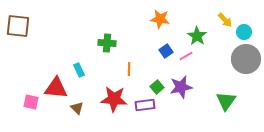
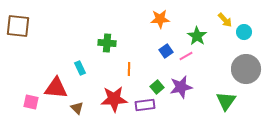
orange star: rotated 12 degrees counterclockwise
gray circle: moved 10 px down
cyan rectangle: moved 1 px right, 2 px up
red star: rotated 8 degrees counterclockwise
